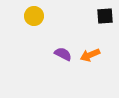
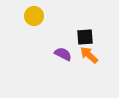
black square: moved 20 px left, 21 px down
orange arrow: moved 1 px left; rotated 66 degrees clockwise
